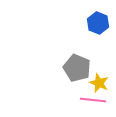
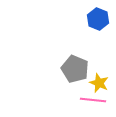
blue hexagon: moved 4 px up
gray pentagon: moved 2 px left, 1 px down
